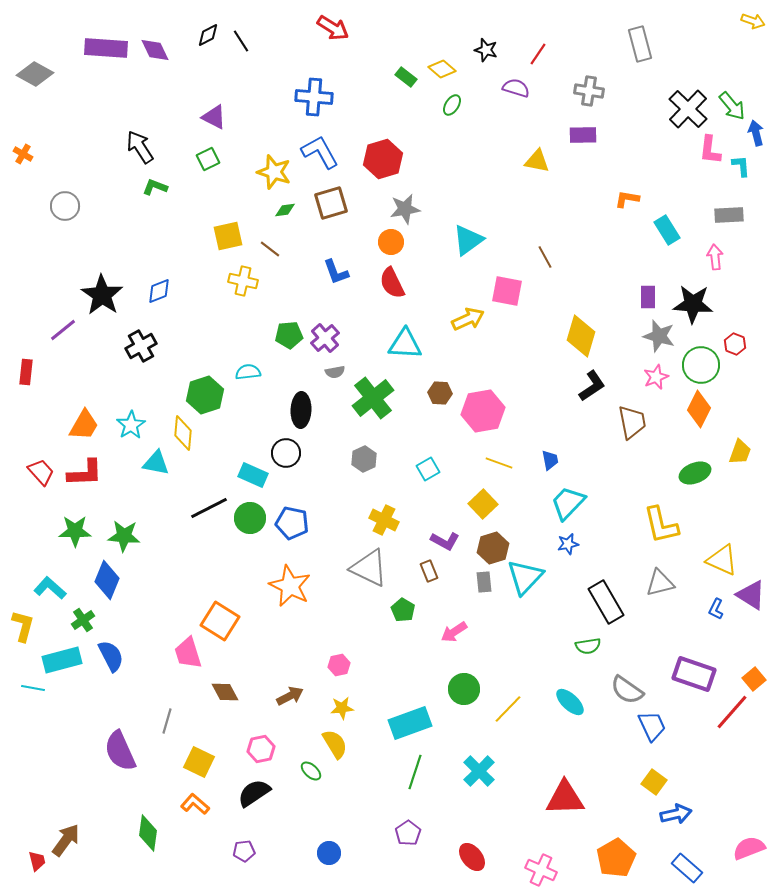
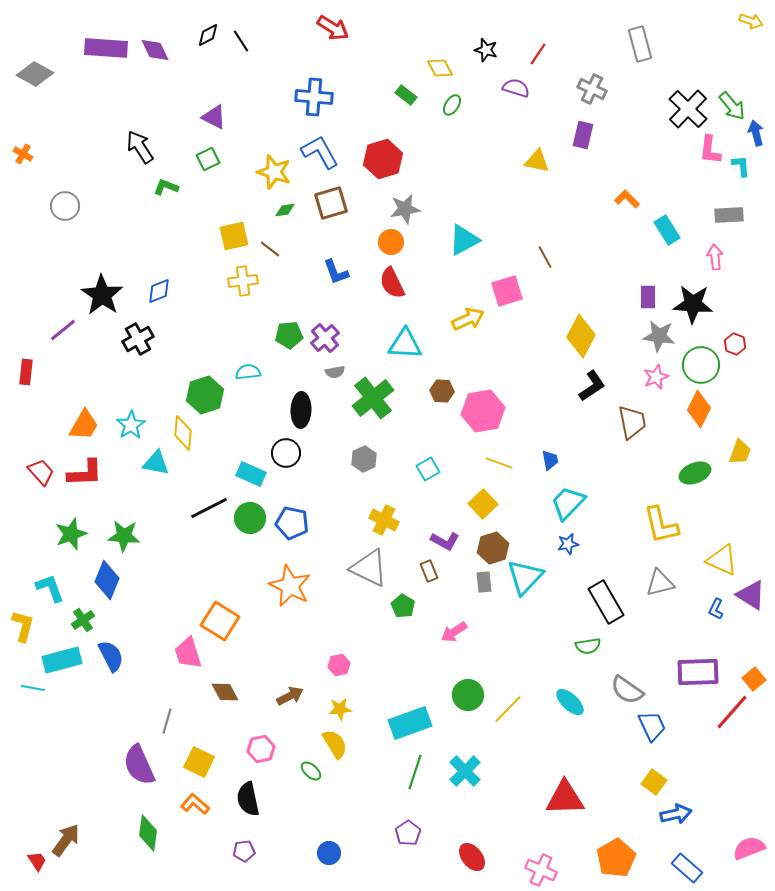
yellow arrow at (753, 21): moved 2 px left
yellow diamond at (442, 69): moved 2 px left, 1 px up; rotated 20 degrees clockwise
green rectangle at (406, 77): moved 18 px down
gray cross at (589, 91): moved 3 px right, 2 px up; rotated 16 degrees clockwise
purple rectangle at (583, 135): rotated 76 degrees counterclockwise
green L-shape at (155, 187): moved 11 px right
orange L-shape at (627, 199): rotated 35 degrees clockwise
yellow square at (228, 236): moved 6 px right
cyan triangle at (468, 240): moved 4 px left; rotated 8 degrees clockwise
yellow cross at (243, 281): rotated 20 degrees counterclockwise
pink square at (507, 291): rotated 28 degrees counterclockwise
yellow diamond at (581, 336): rotated 12 degrees clockwise
gray star at (659, 336): rotated 8 degrees counterclockwise
black cross at (141, 346): moved 3 px left, 7 px up
brown hexagon at (440, 393): moved 2 px right, 2 px up
cyan rectangle at (253, 475): moved 2 px left, 1 px up
green star at (75, 531): moved 4 px left, 3 px down; rotated 20 degrees counterclockwise
cyan L-shape at (50, 588): rotated 28 degrees clockwise
green pentagon at (403, 610): moved 4 px up
purple rectangle at (694, 674): moved 4 px right, 2 px up; rotated 21 degrees counterclockwise
green circle at (464, 689): moved 4 px right, 6 px down
yellow star at (342, 708): moved 2 px left, 1 px down
purple semicircle at (120, 751): moved 19 px right, 14 px down
cyan cross at (479, 771): moved 14 px left
black semicircle at (254, 793): moved 6 px left, 6 px down; rotated 68 degrees counterclockwise
red trapezoid at (37, 861): rotated 20 degrees counterclockwise
